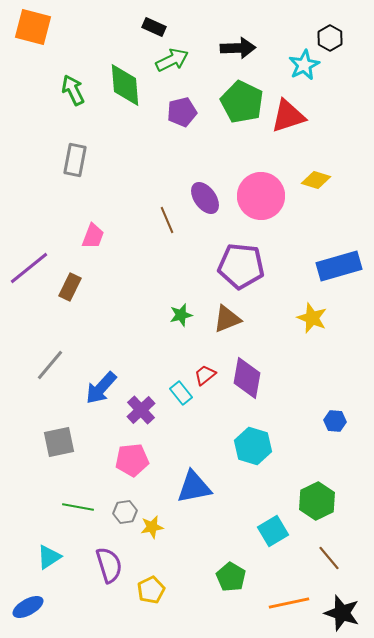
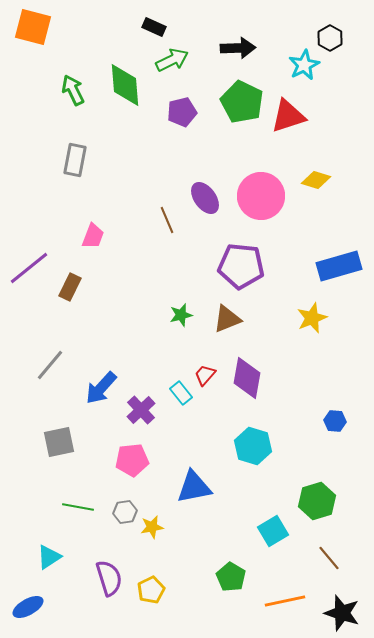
yellow star at (312, 318): rotated 28 degrees clockwise
red trapezoid at (205, 375): rotated 10 degrees counterclockwise
green hexagon at (317, 501): rotated 9 degrees clockwise
purple semicircle at (109, 565): moved 13 px down
orange line at (289, 603): moved 4 px left, 2 px up
